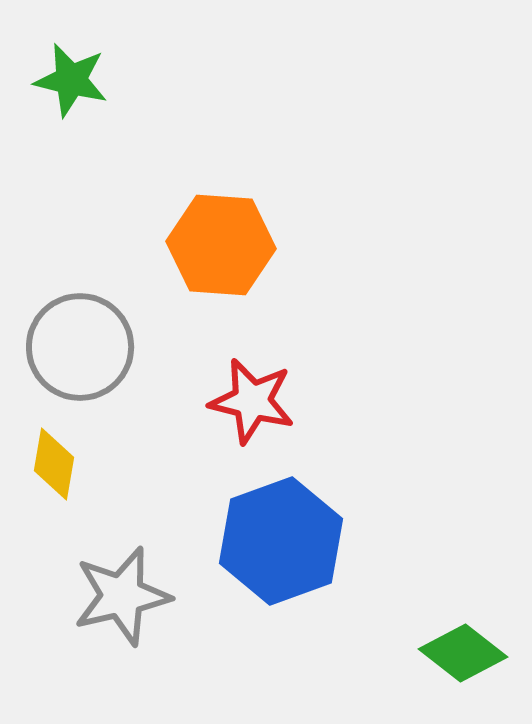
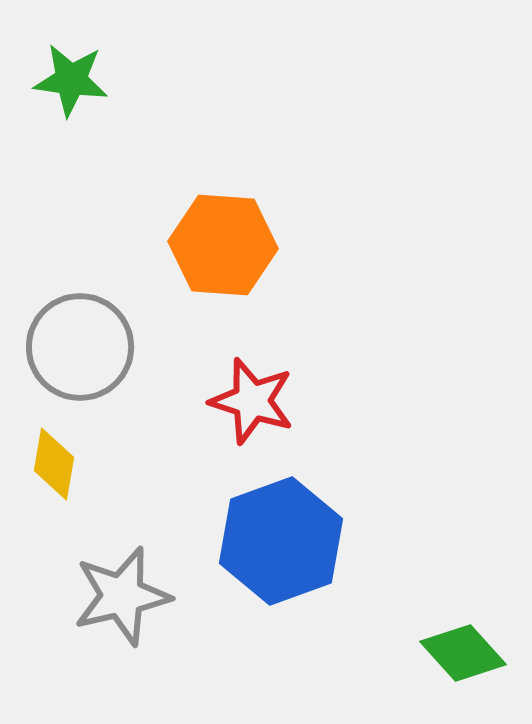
green star: rotated 6 degrees counterclockwise
orange hexagon: moved 2 px right
red star: rotated 4 degrees clockwise
green diamond: rotated 10 degrees clockwise
